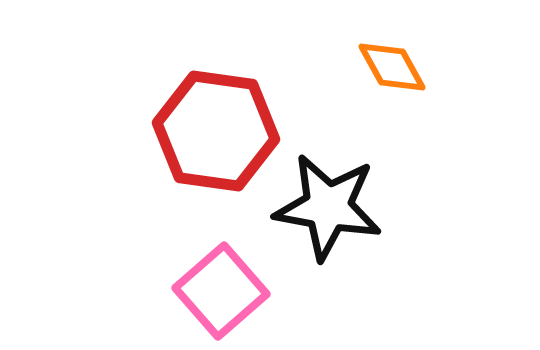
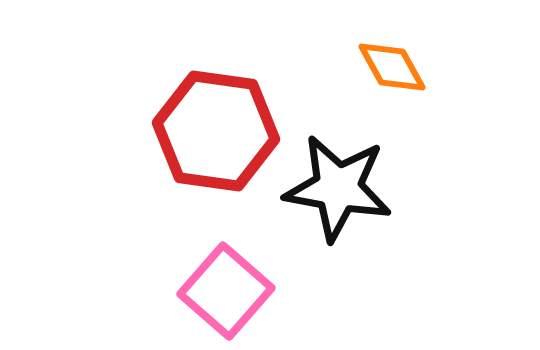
black star: moved 10 px right, 19 px up
pink square: moved 5 px right; rotated 8 degrees counterclockwise
